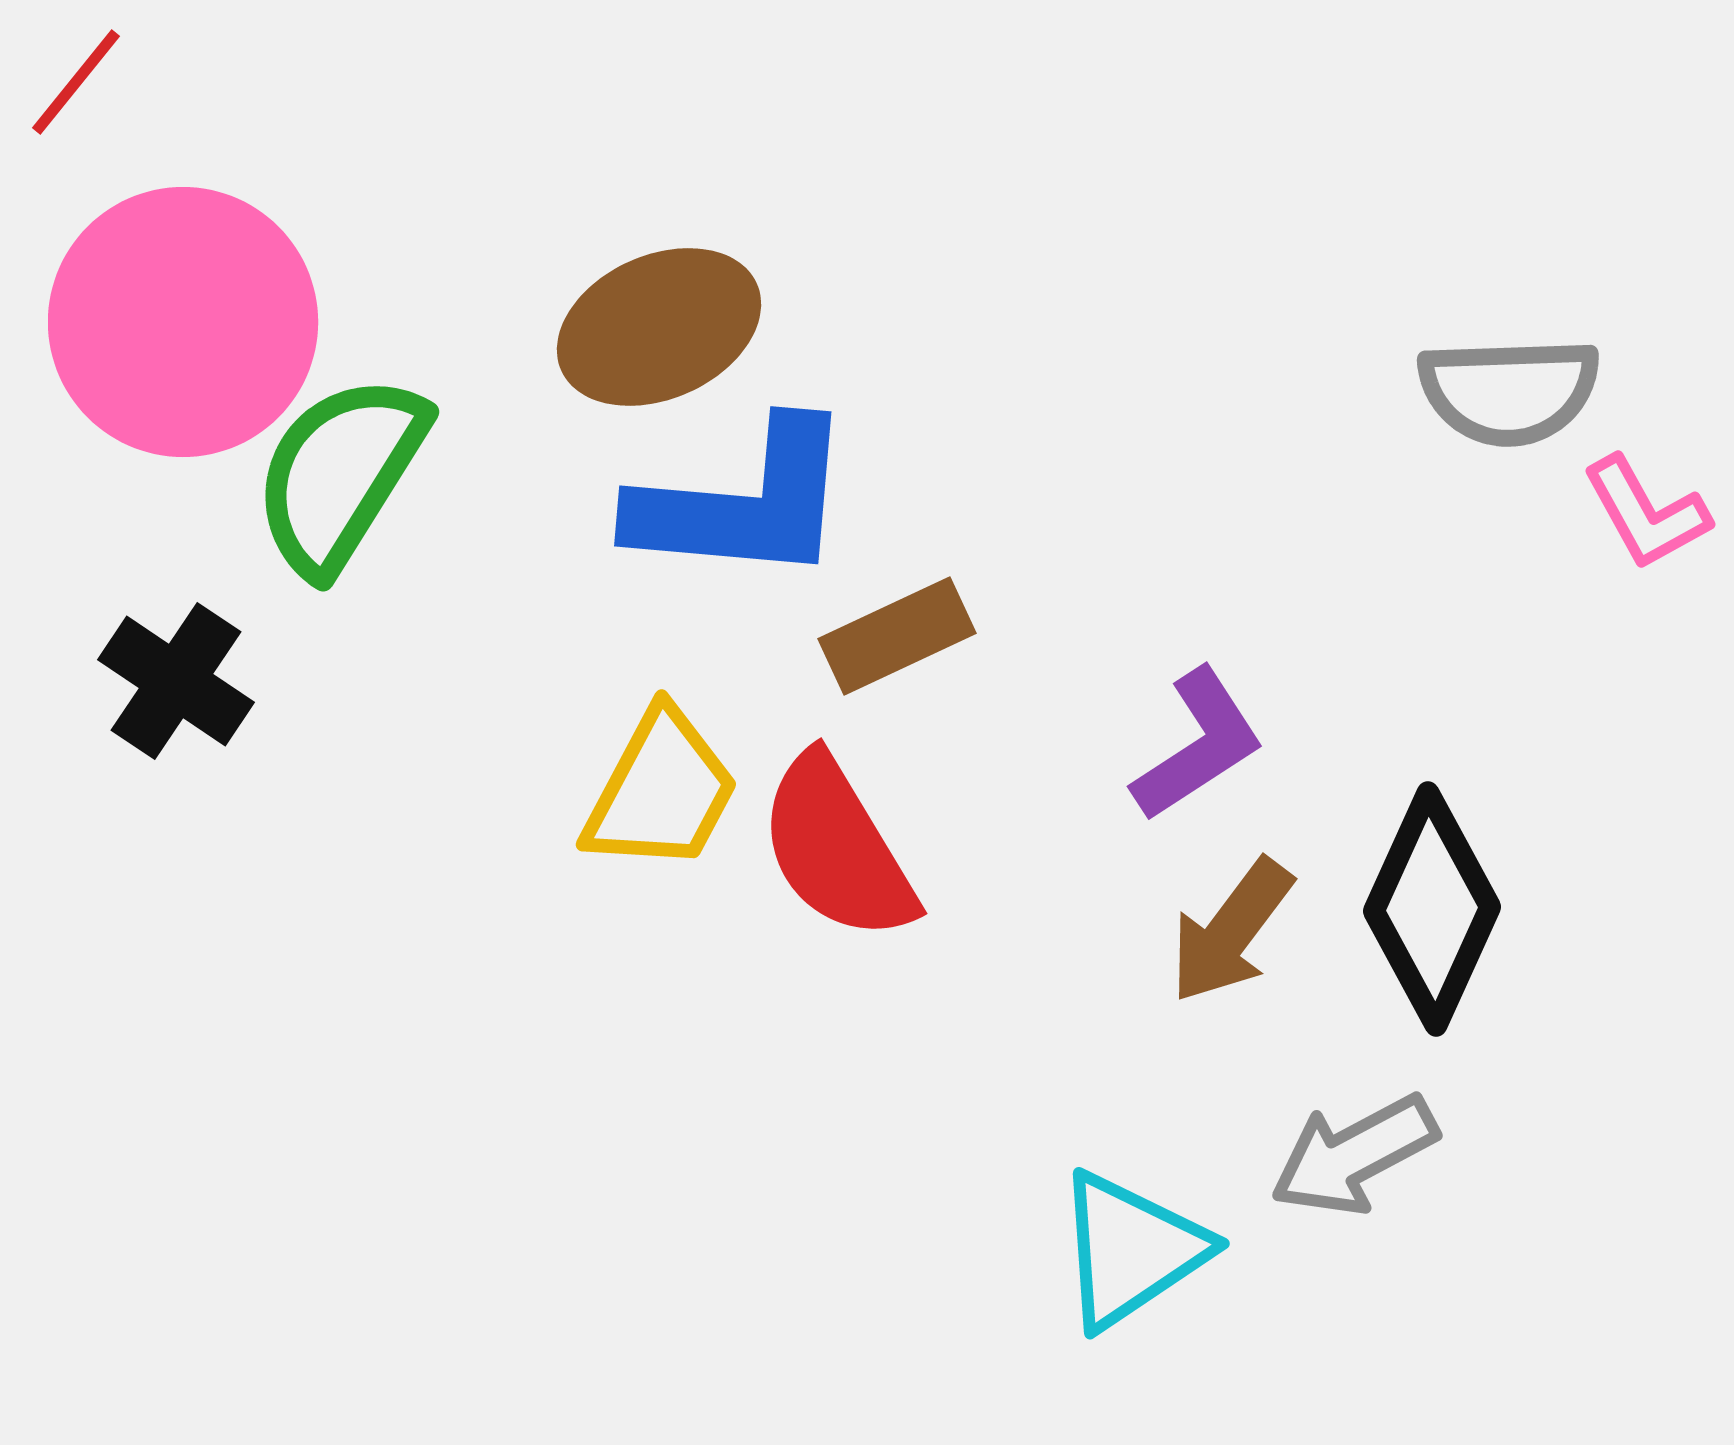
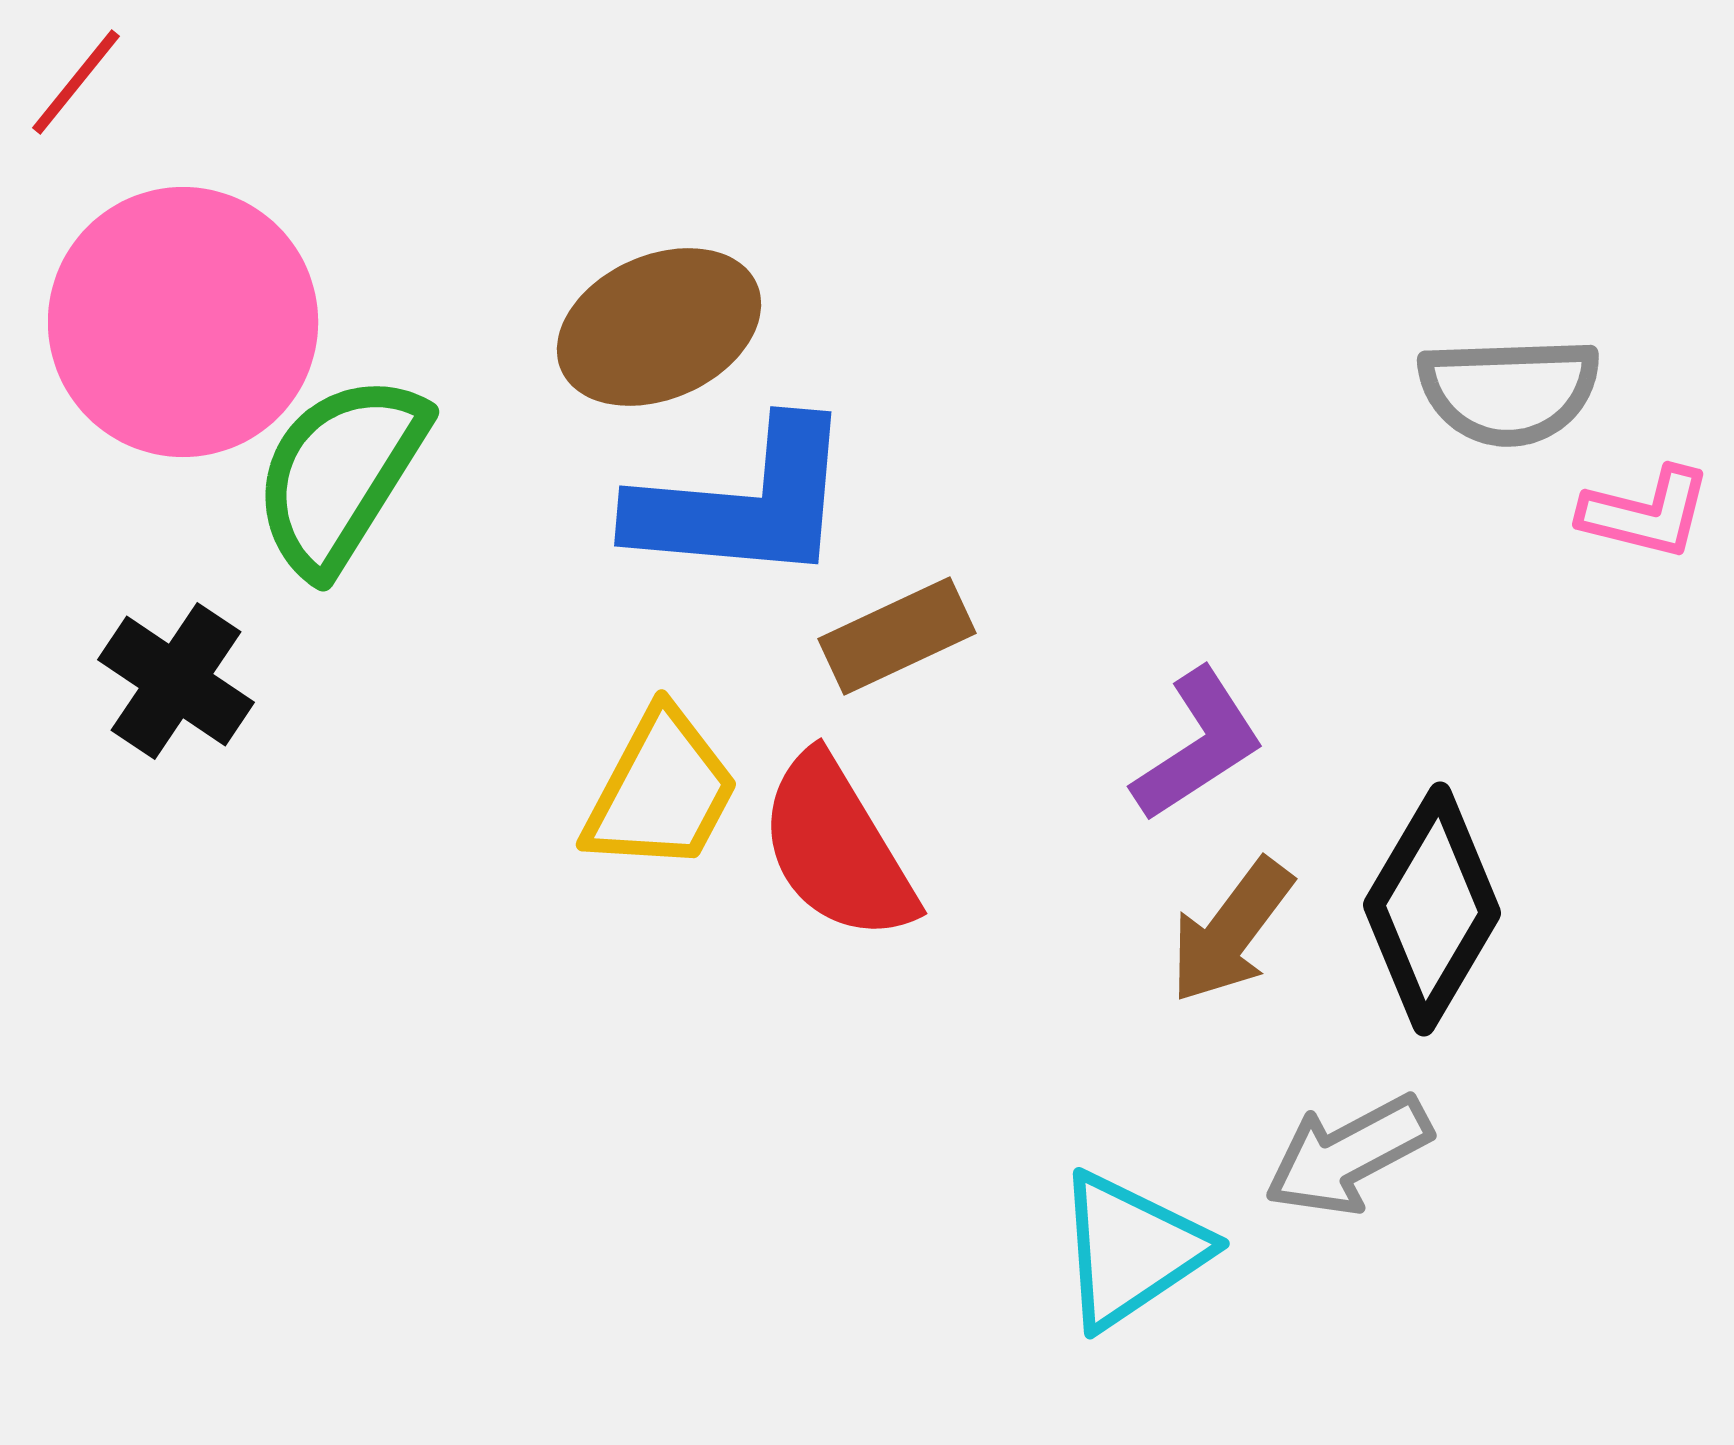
pink L-shape: rotated 47 degrees counterclockwise
black diamond: rotated 6 degrees clockwise
gray arrow: moved 6 px left
